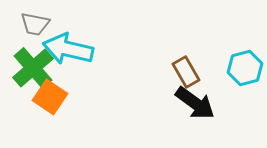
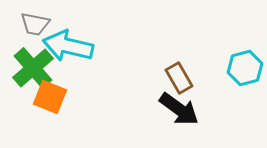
cyan arrow: moved 3 px up
brown rectangle: moved 7 px left, 6 px down
orange square: rotated 12 degrees counterclockwise
black arrow: moved 16 px left, 6 px down
